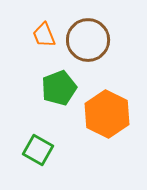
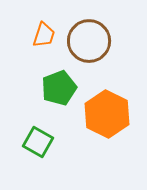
orange trapezoid: rotated 140 degrees counterclockwise
brown circle: moved 1 px right, 1 px down
green square: moved 8 px up
